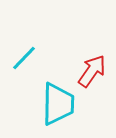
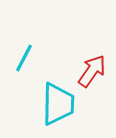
cyan line: rotated 16 degrees counterclockwise
